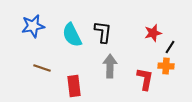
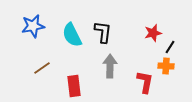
brown line: rotated 54 degrees counterclockwise
red L-shape: moved 3 px down
